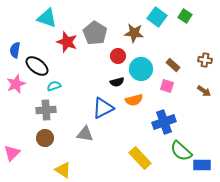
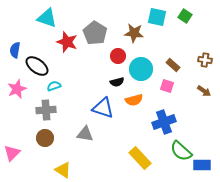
cyan square: rotated 24 degrees counterclockwise
pink star: moved 1 px right, 5 px down
blue triangle: rotated 45 degrees clockwise
